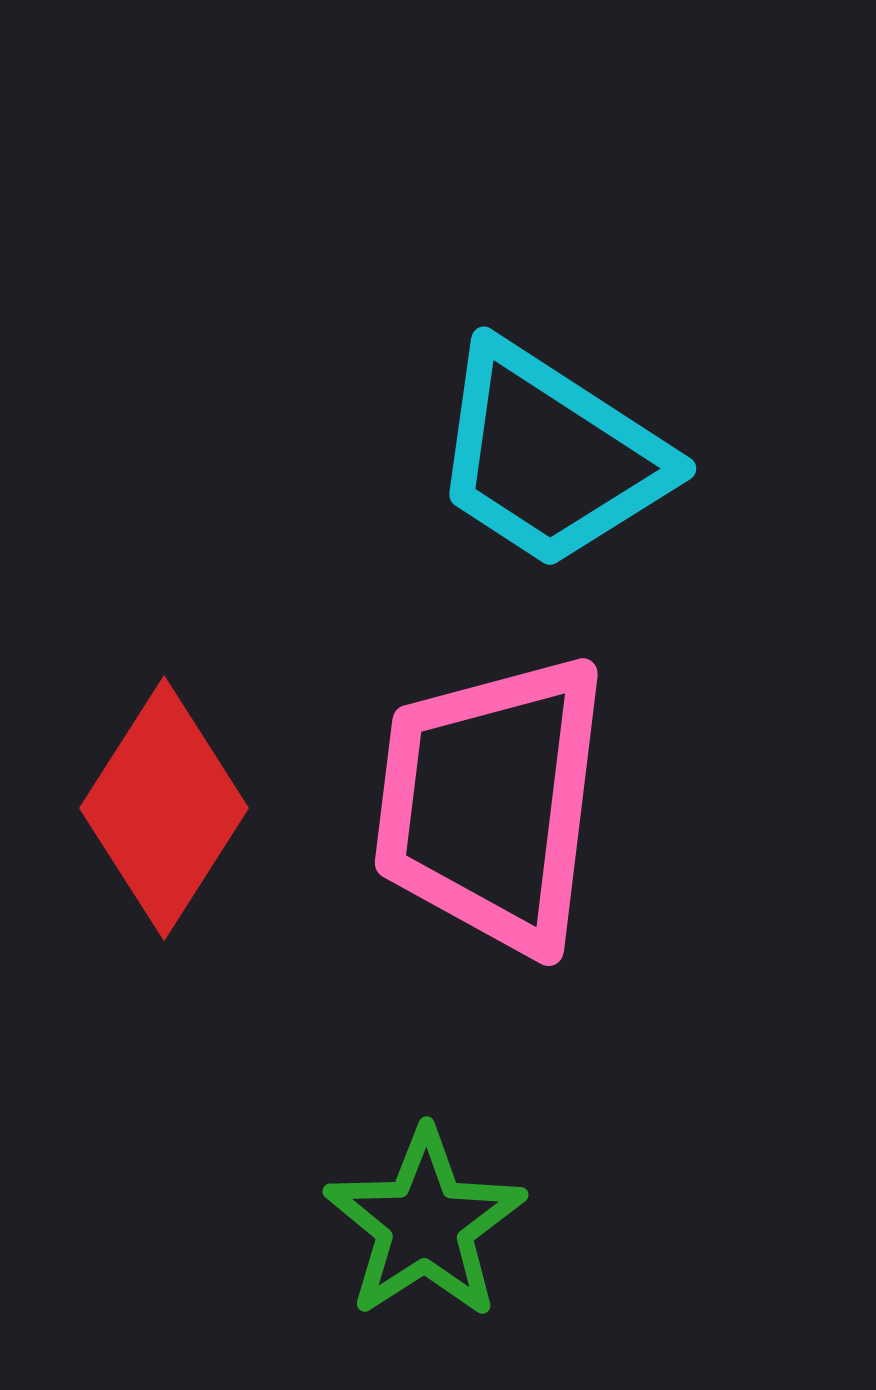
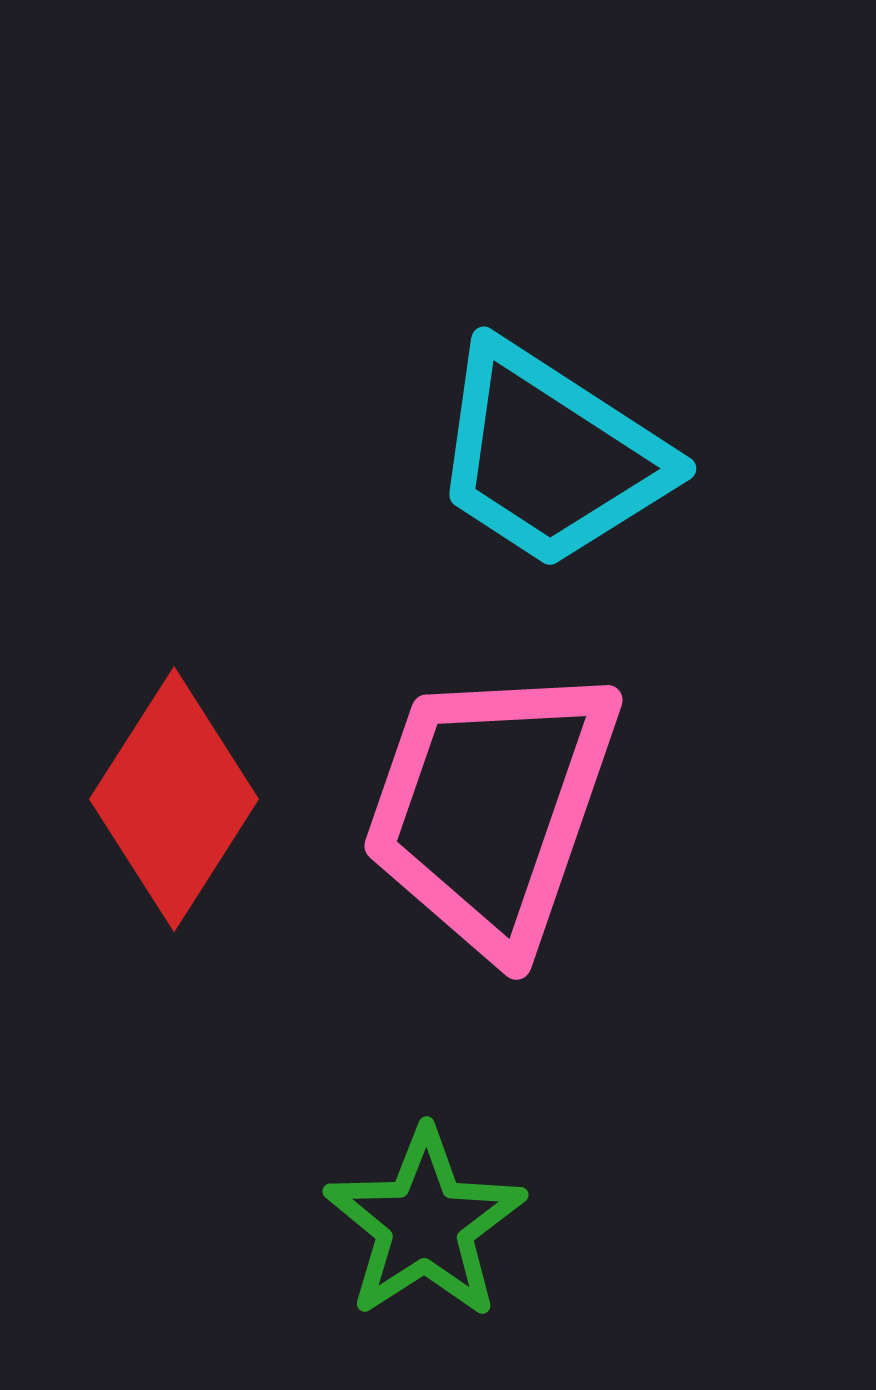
pink trapezoid: moved 5 px down; rotated 12 degrees clockwise
red diamond: moved 10 px right, 9 px up
